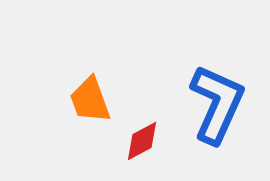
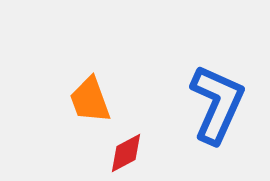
red diamond: moved 16 px left, 12 px down
